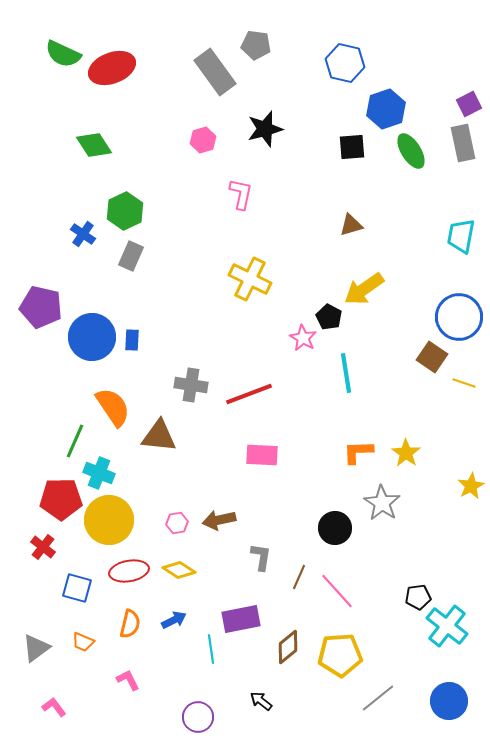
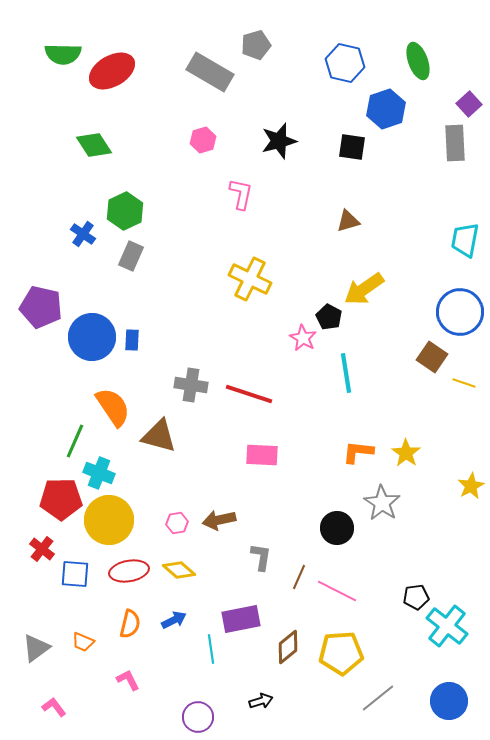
gray pentagon at (256, 45): rotated 24 degrees counterclockwise
green semicircle at (63, 54): rotated 24 degrees counterclockwise
red ellipse at (112, 68): moved 3 px down; rotated 9 degrees counterclockwise
gray rectangle at (215, 72): moved 5 px left; rotated 24 degrees counterclockwise
purple square at (469, 104): rotated 15 degrees counterclockwise
black star at (265, 129): moved 14 px right, 12 px down
gray rectangle at (463, 143): moved 8 px left; rotated 9 degrees clockwise
black square at (352, 147): rotated 12 degrees clockwise
green ellipse at (411, 151): moved 7 px right, 90 px up; rotated 12 degrees clockwise
brown triangle at (351, 225): moved 3 px left, 4 px up
cyan trapezoid at (461, 236): moved 4 px right, 4 px down
blue circle at (459, 317): moved 1 px right, 5 px up
red line at (249, 394): rotated 39 degrees clockwise
brown triangle at (159, 436): rotated 9 degrees clockwise
orange L-shape at (358, 452): rotated 8 degrees clockwise
black circle at (335, 528): moved 2 px right
red cross at (43, 547): moved 1 px left, 2 px down
yellow diamond at (179, 570): rotated 8 degrees clockwise
blue square at (77, 588): moved 2 px left, 14 px up; rotated 12 degrees counterclockwise
pink line at (337, 591): rotated 21 degrees counterclockwise
black pentagon at (418, 597): moved 2 px left
yellow pentagon at (340, 655): moved 1 px right, 2 px up
black arrow at (261, 701): rotated 125 degrees clockwise
